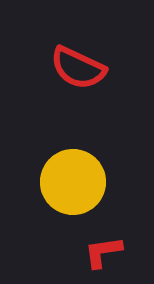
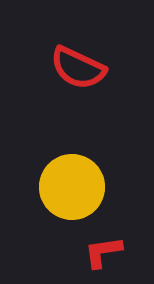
yellow circle: moved 1 px left, 5 px down
